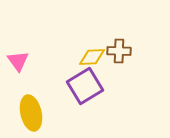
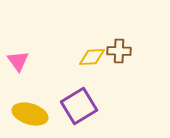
purple square: moved 6 px left, 20 px down
yellow ellipse: moved 1 px left, 1 px down; rotated 60 degrees counterclockwise
